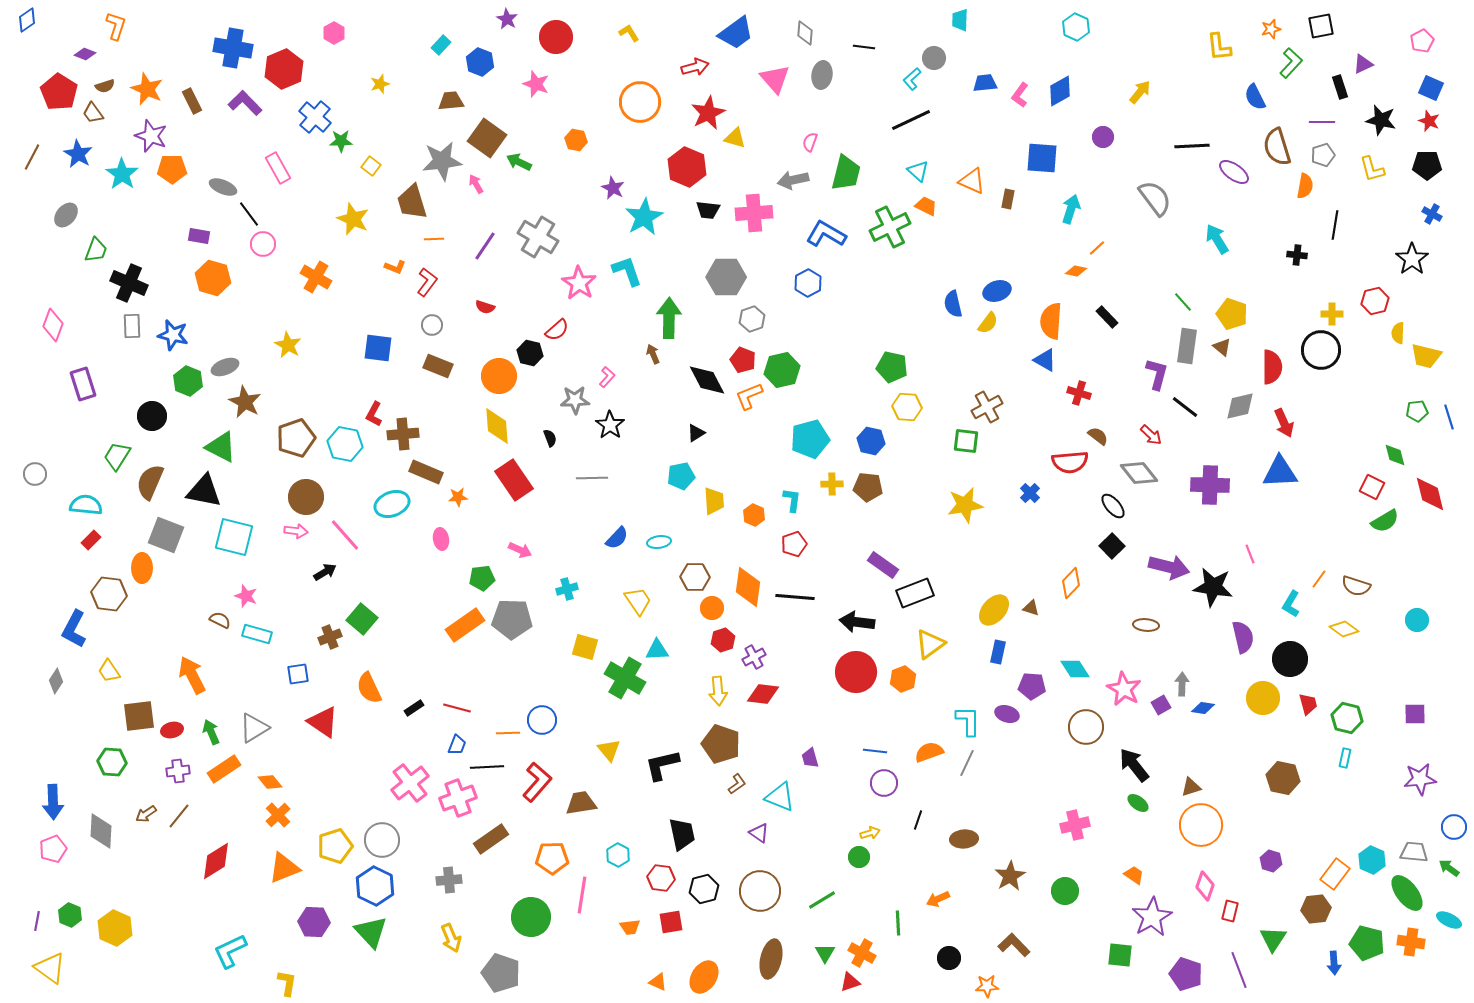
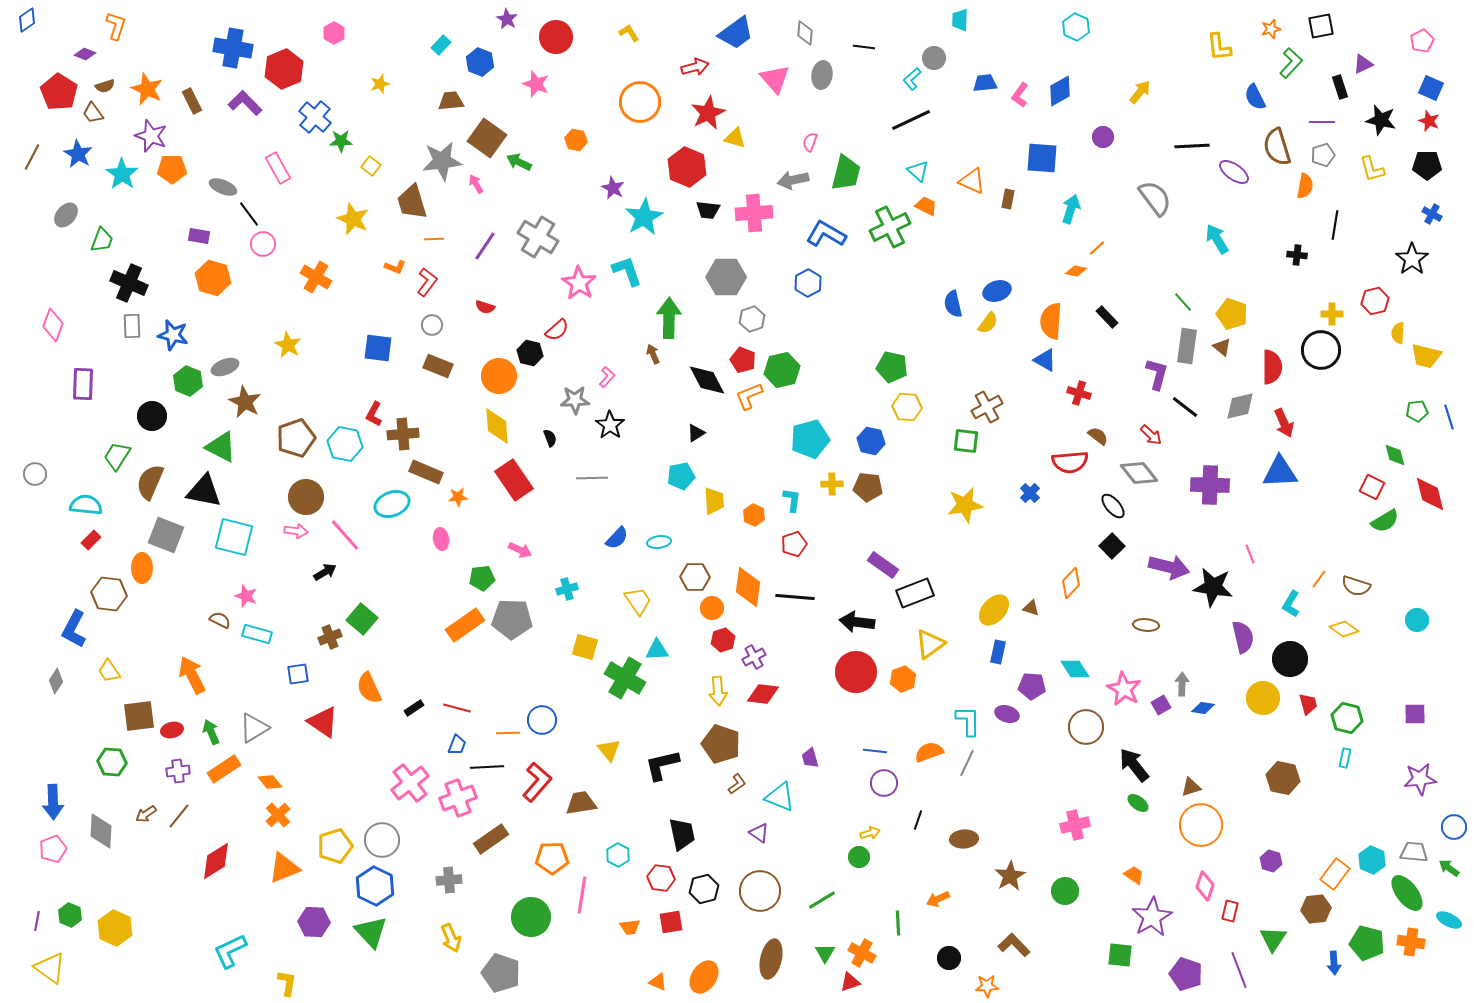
green trapezoid at (96, 250): moved 6 px right, 10 px up
purple rectangle at (83, 384): rotated 20 degrees clockwise
